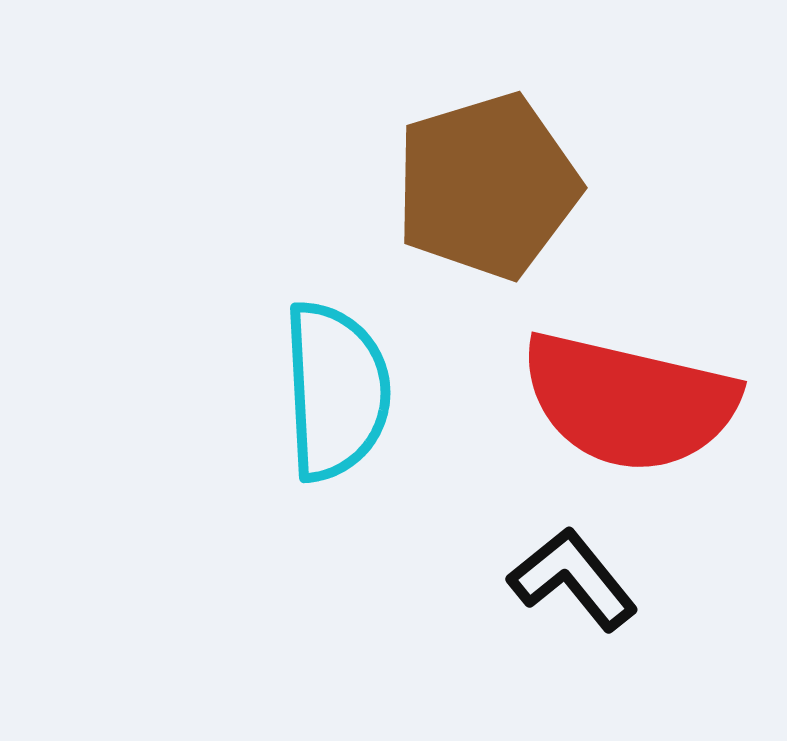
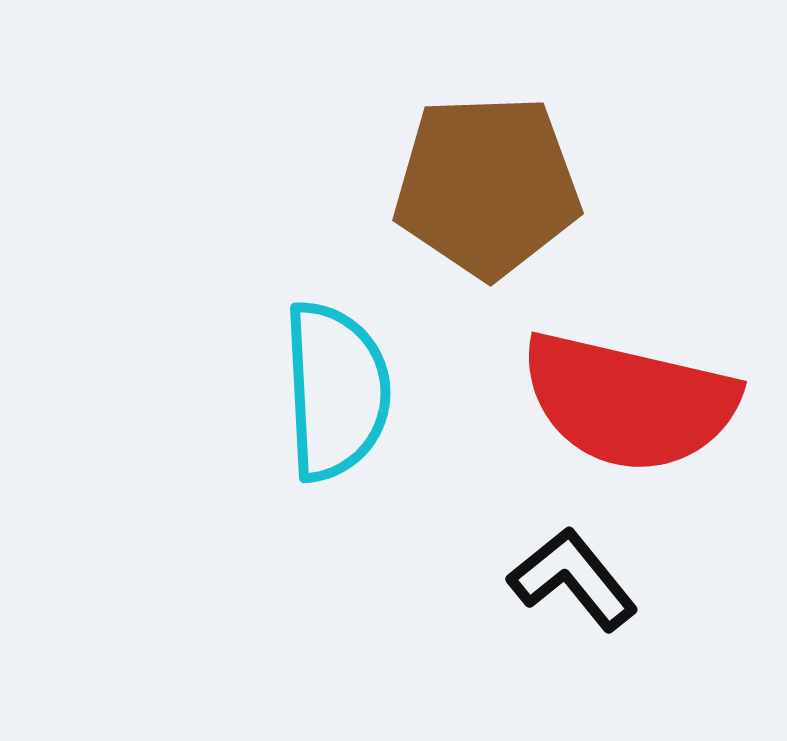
brown pentagon: rotated 15 degrees clockwise
